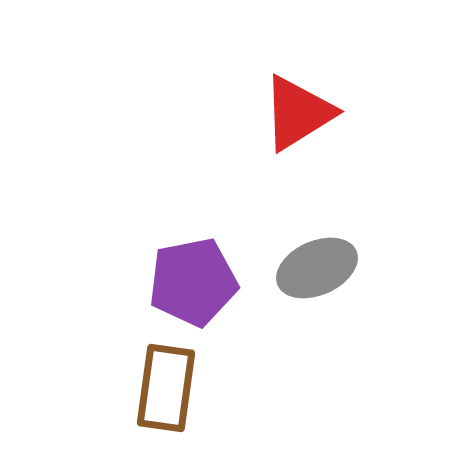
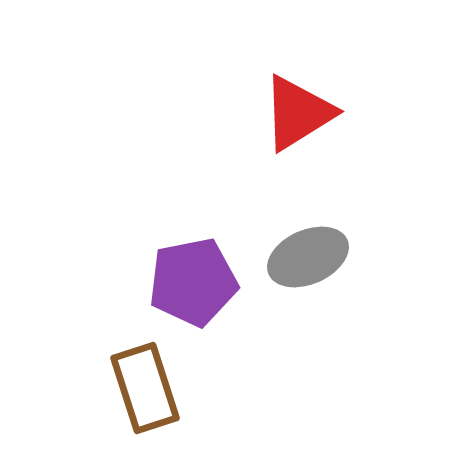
gray ellipse: moved 9 px left, 11 px up
brown rectangle: moved 21 px left; rotated 26 degrees counterclockwise
